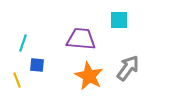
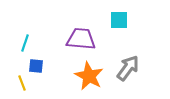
cyan line: moved 2 px right
blue square: moved 1 px left, 1 px down
yellow line: moved 5 px right, 3 px down
